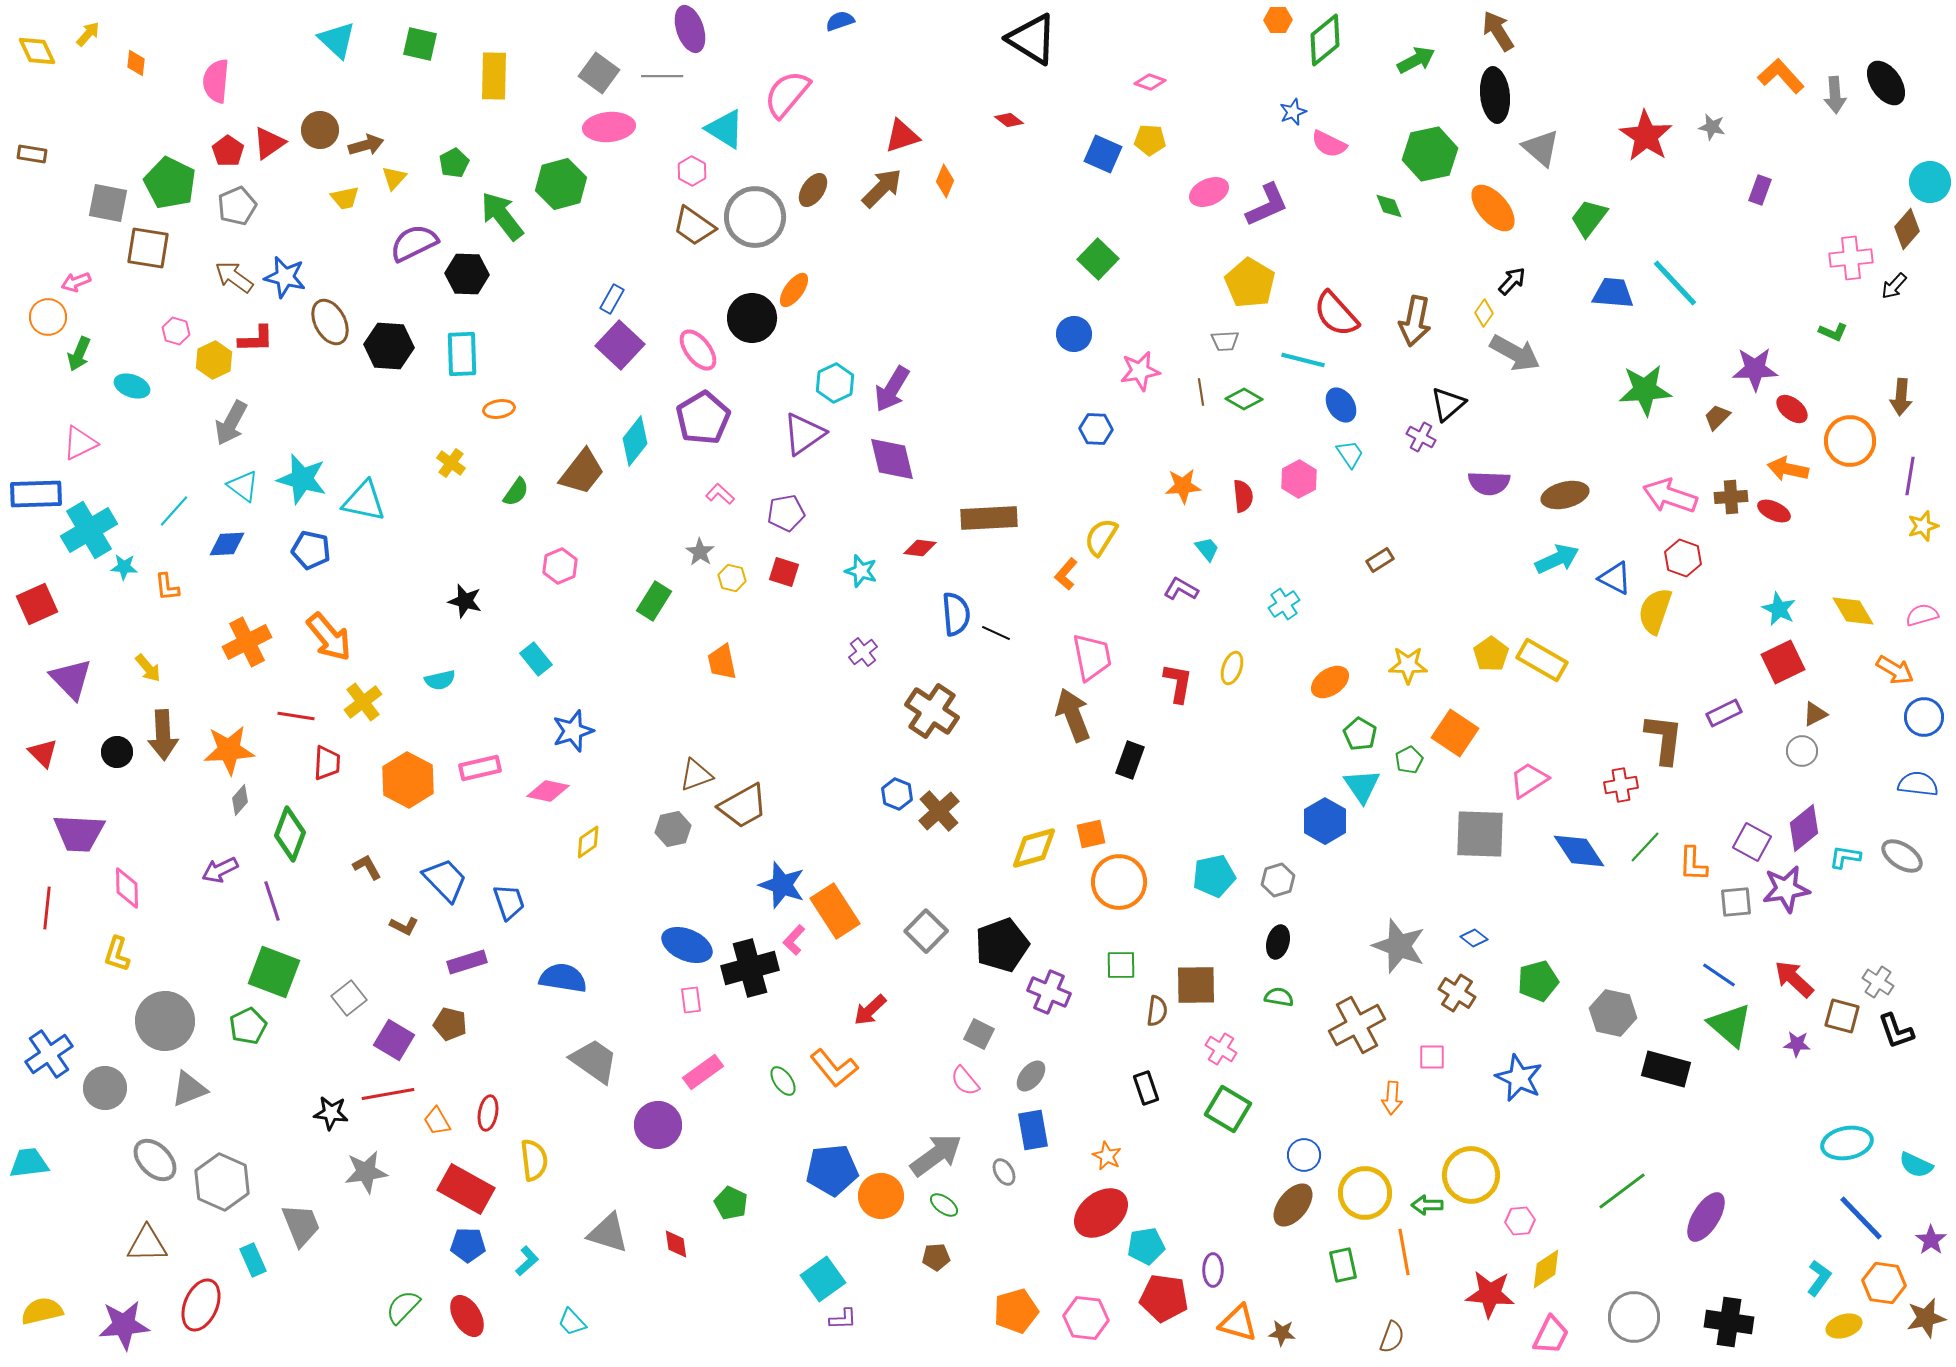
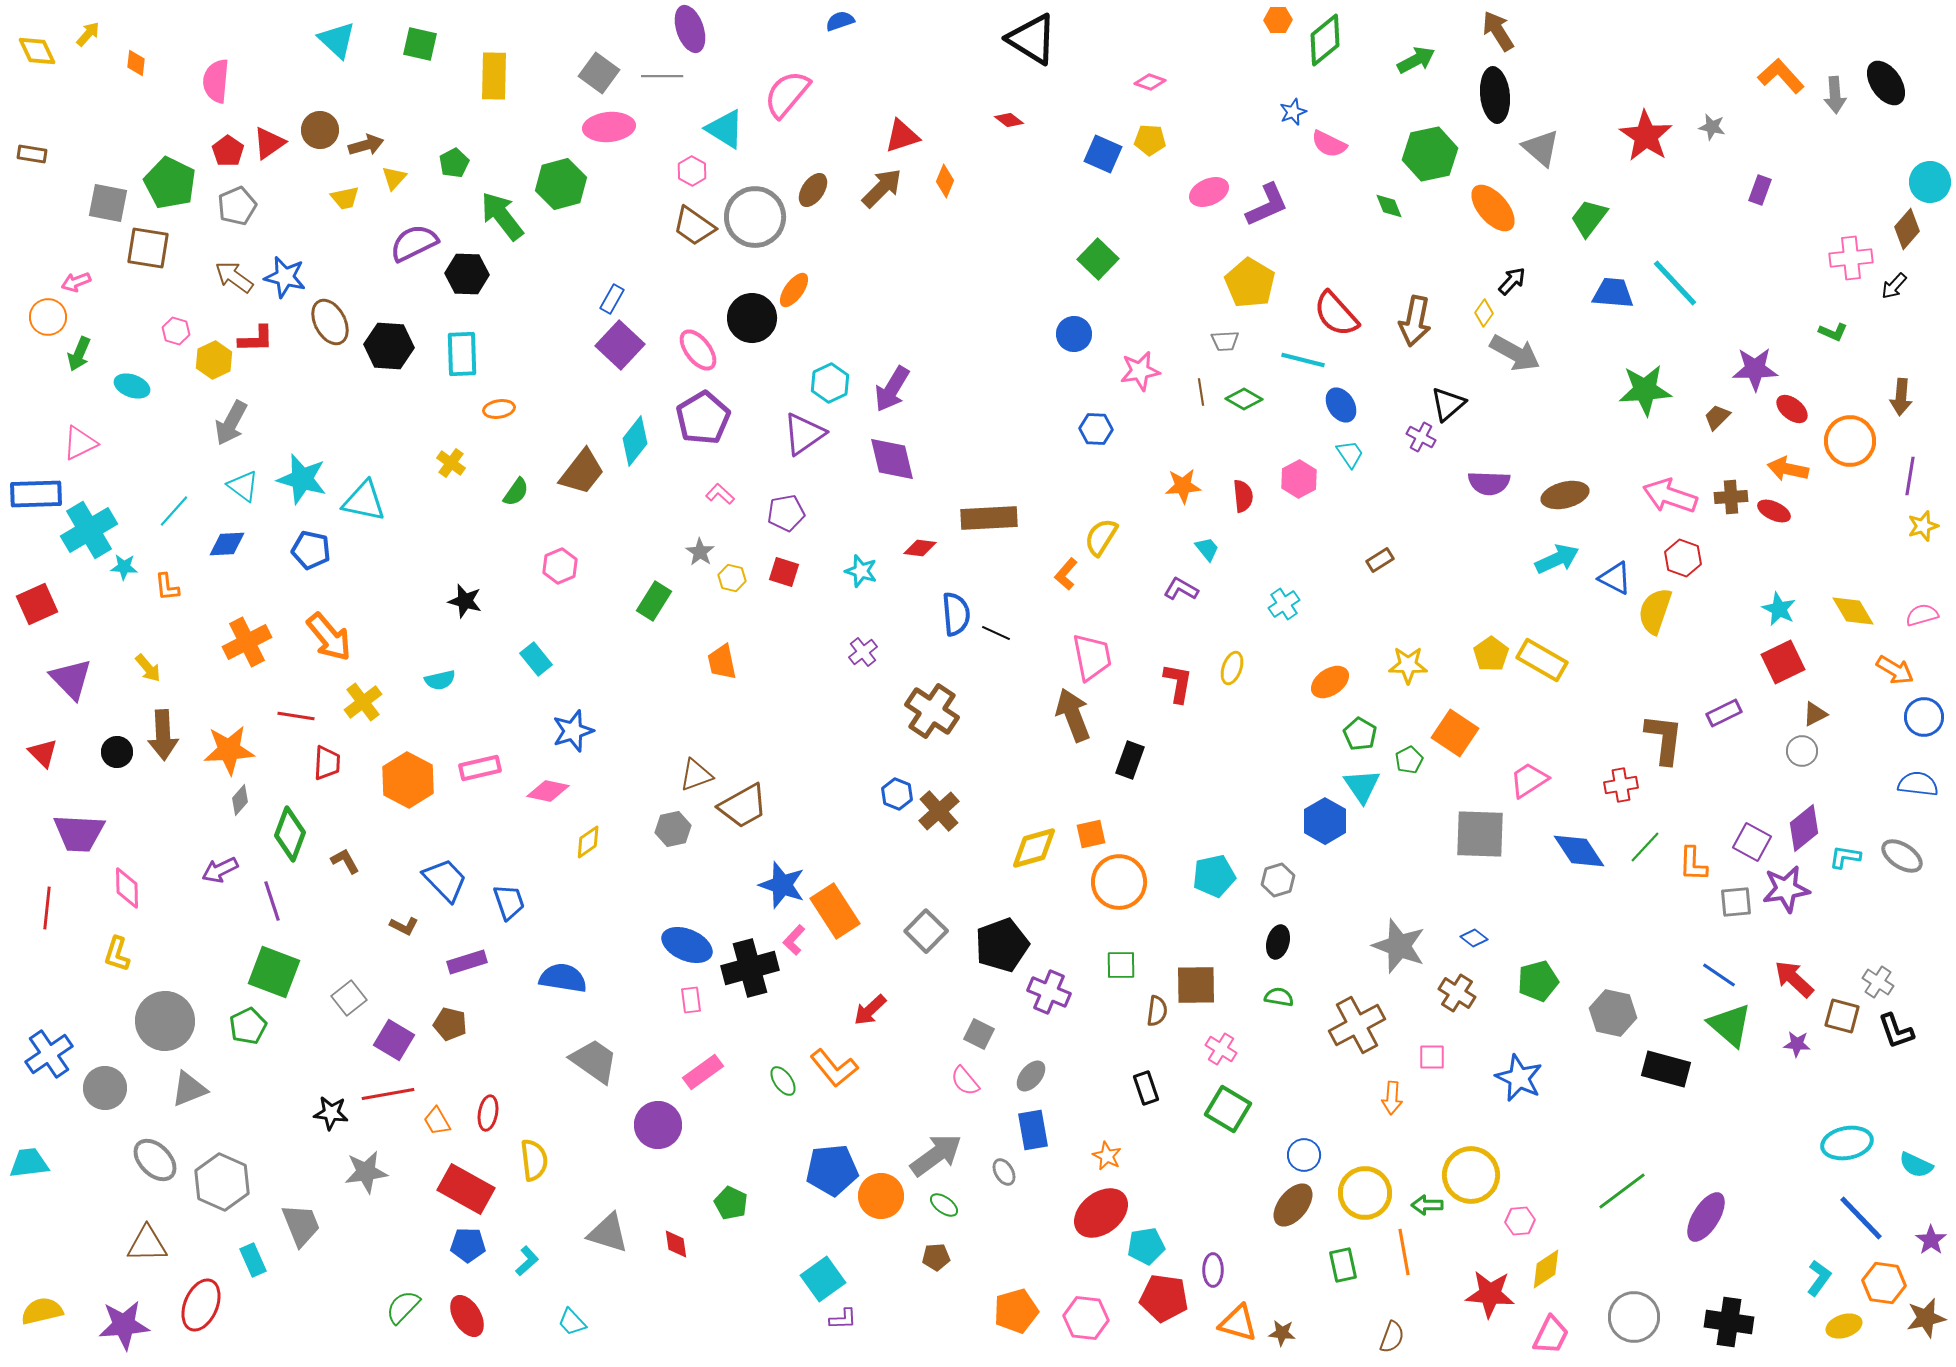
cyan hexagon at (835, 383): moved 5 px left
brown L-shape at (367, 867): moved 22 px left, 6 px up
